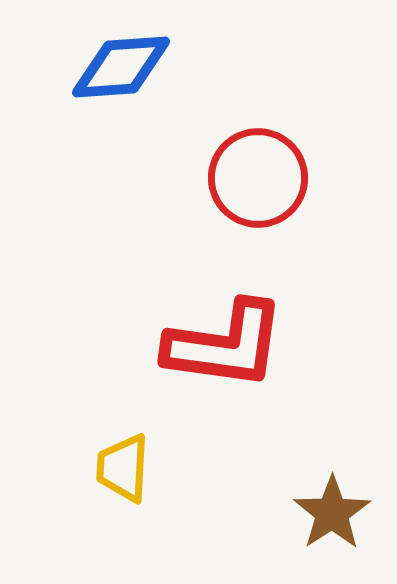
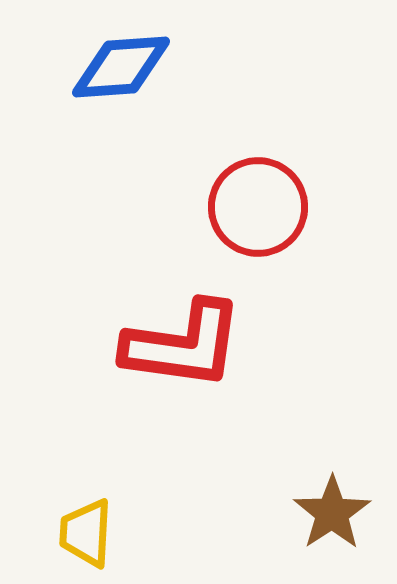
red circle: moved 29 px down
red L-shape: moved 42 px left
yellow trapezoid: moved 37 px left, 65 px down
